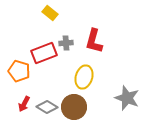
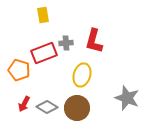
yellow rectangle: moved 7 px left, 2 px down; rotated 42 degrees clockwise
orange pentagon: moved 1 px up
yellow ellipse: moved 2 px left, 2 px up
brown circle: moved 3 px right, 1 px down
